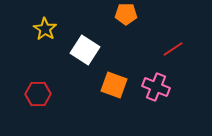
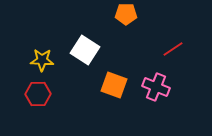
yellow star: moved 3 px left, 31 px down; rotated 30 degrees counterclockwise
